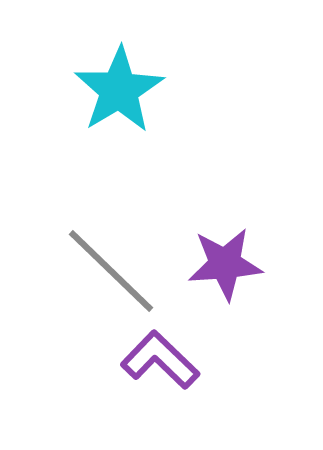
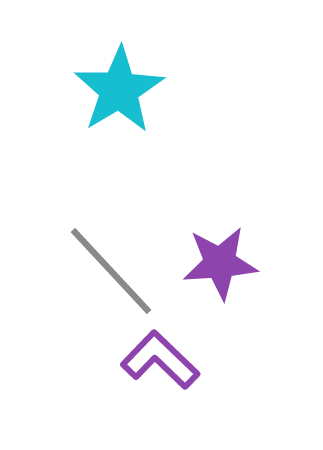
purple star: moved 5 px left, 1 px up
gray line: rotated 3 degrees clockwise
